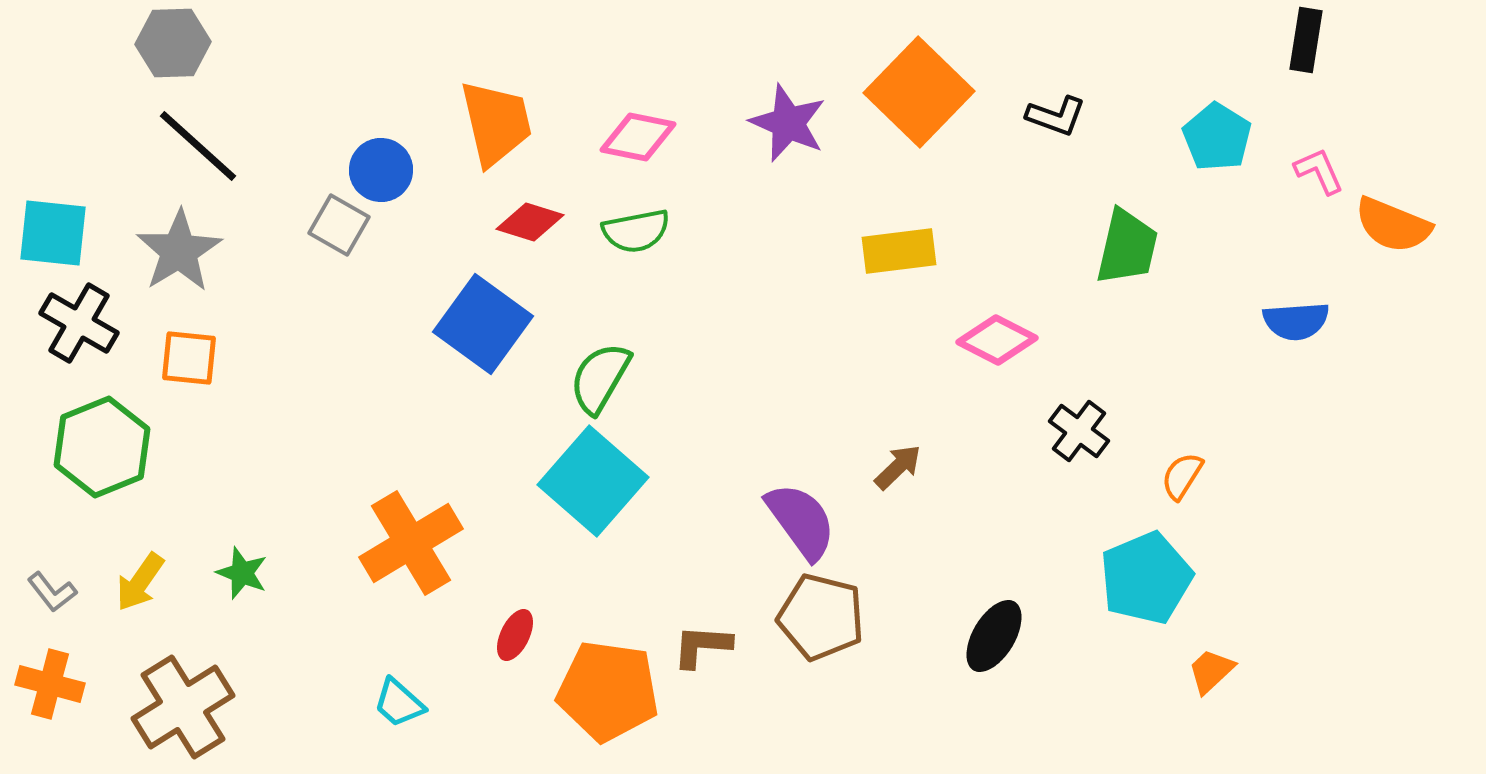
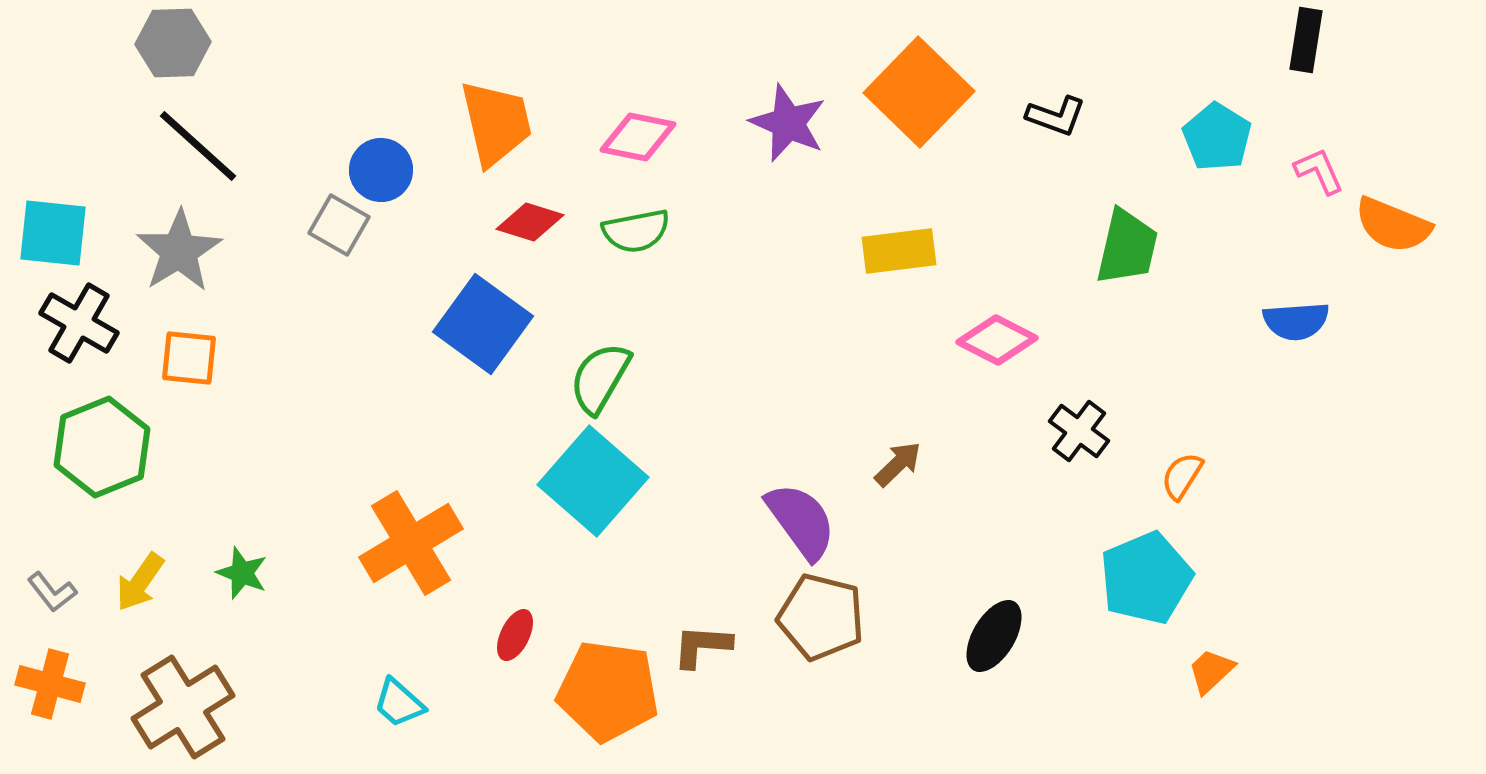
brown arrow at (898, 467): moved 3 px up
